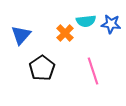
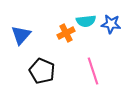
orange cross: moved 1 px right; rotated 18 degrees clockwise
black pentagon: moved 3 px down; rotated 15 degrees counterclockwise
